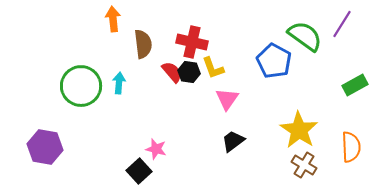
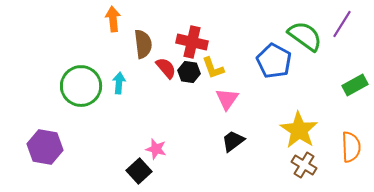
red semicircle: moved 6 px left, 4 px up
